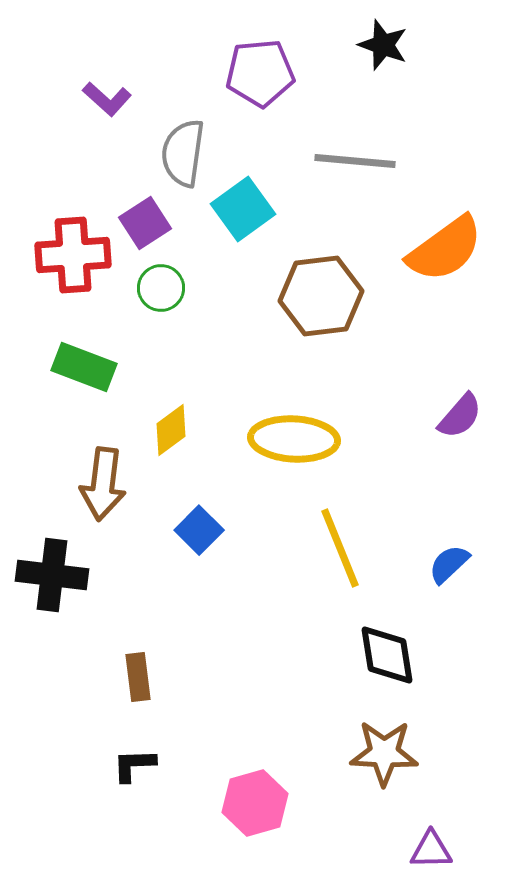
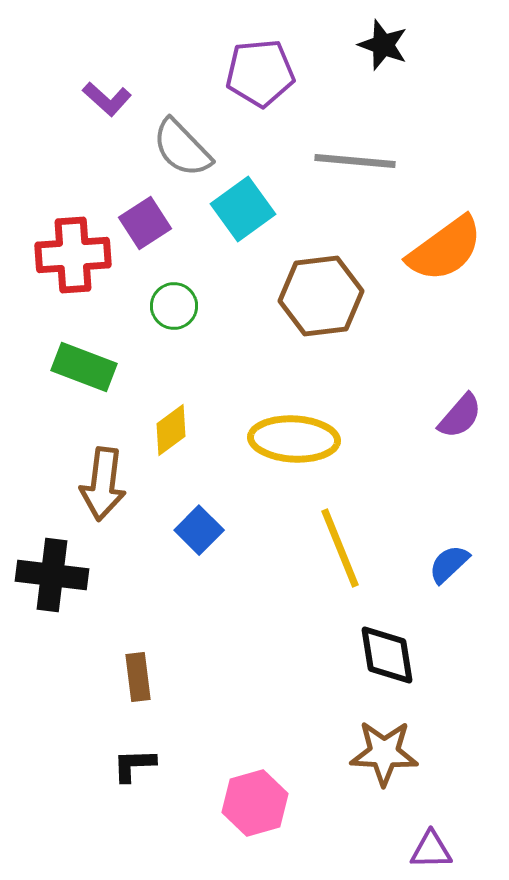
gray semicircle: moved 1 px left, 5 px up; rotated 52 degrees counterclockwise
green circle: moved 13 px right, 18 px down
